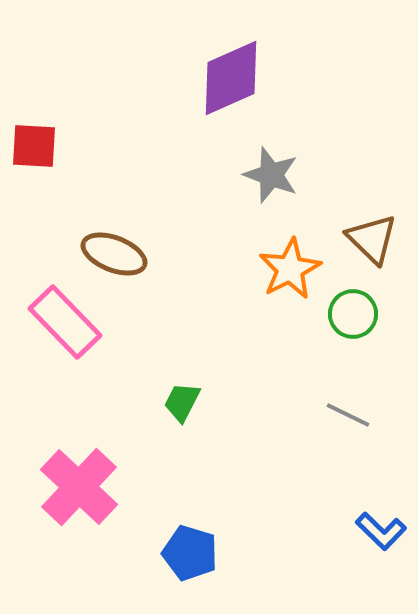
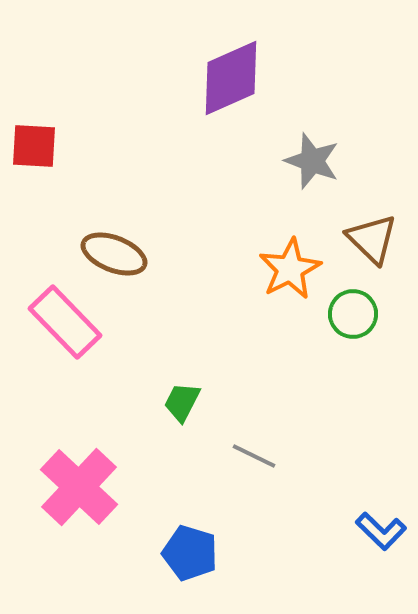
gray star: moved 41 px right, 14 px up
gray line: moved 94 px left, 41 px down
